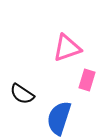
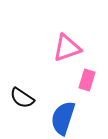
black semicircle: moved 4 px down
blue semicircle: moved 4 px right
